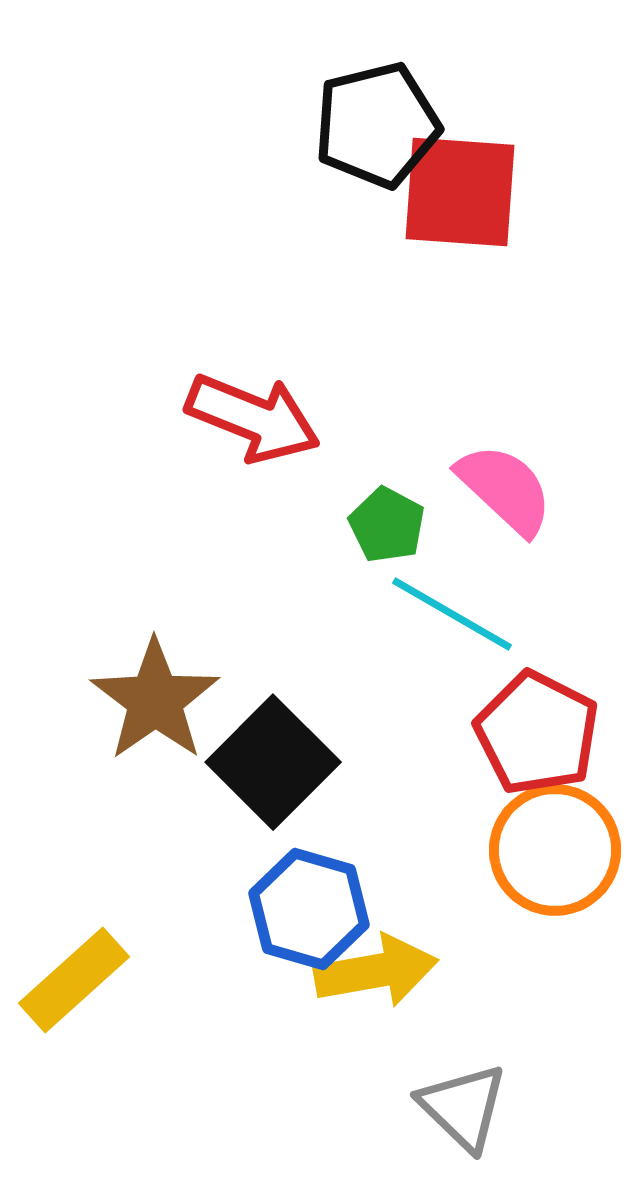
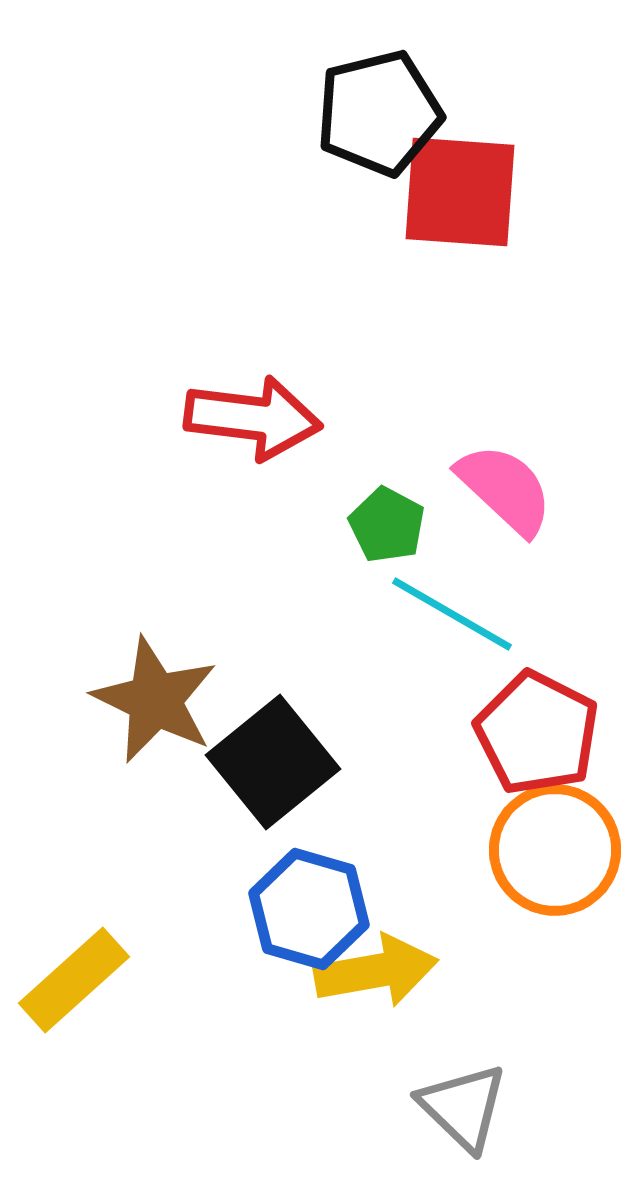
black pentagon: moved 2 px right, 12 px up
red arrow: rotated 15 degrees counterclockwise
brown star: rotated 11 degrees counterclockwise
black square: rotated 6 degrees clockwise
